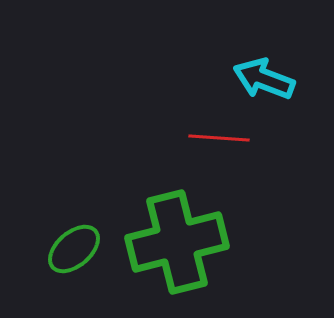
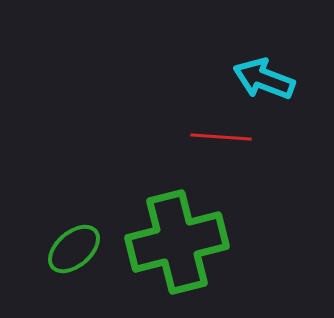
red line: moved 2 px right, 1 px up
